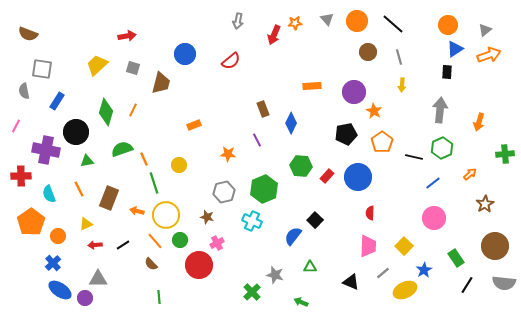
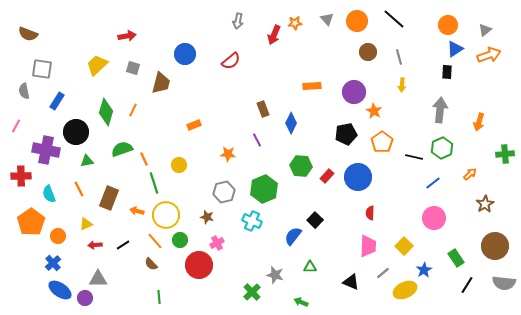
black line at (393, 24): moved 1 px right, 5 px up
